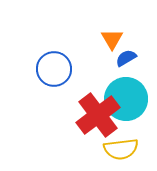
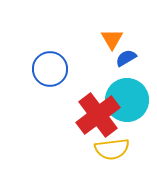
blue circle: moved 4 px left
cyan circle: moved 1 px right, 1 px down
yellow semicircle: moved 9 px left
